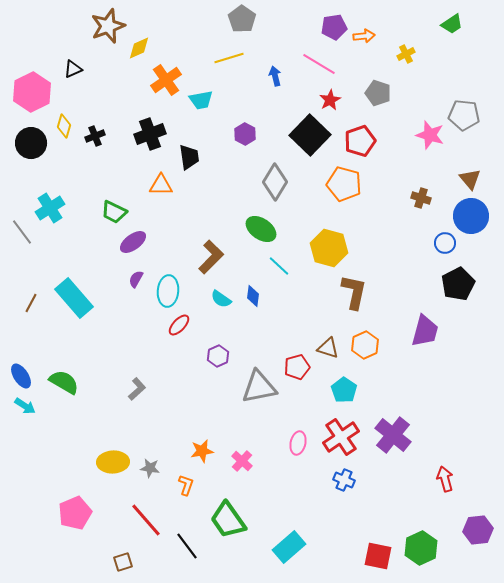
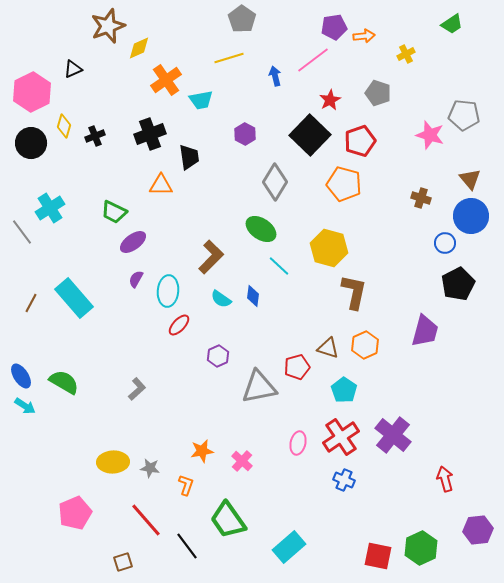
pink line at (319, 64): moved 6 px left, 4 px up; rotated 68 degrees counterclockwise
